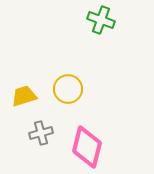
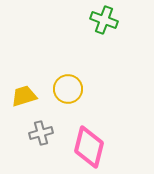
green cross: moved 3 px right
pink diamond: moved 2 px right
